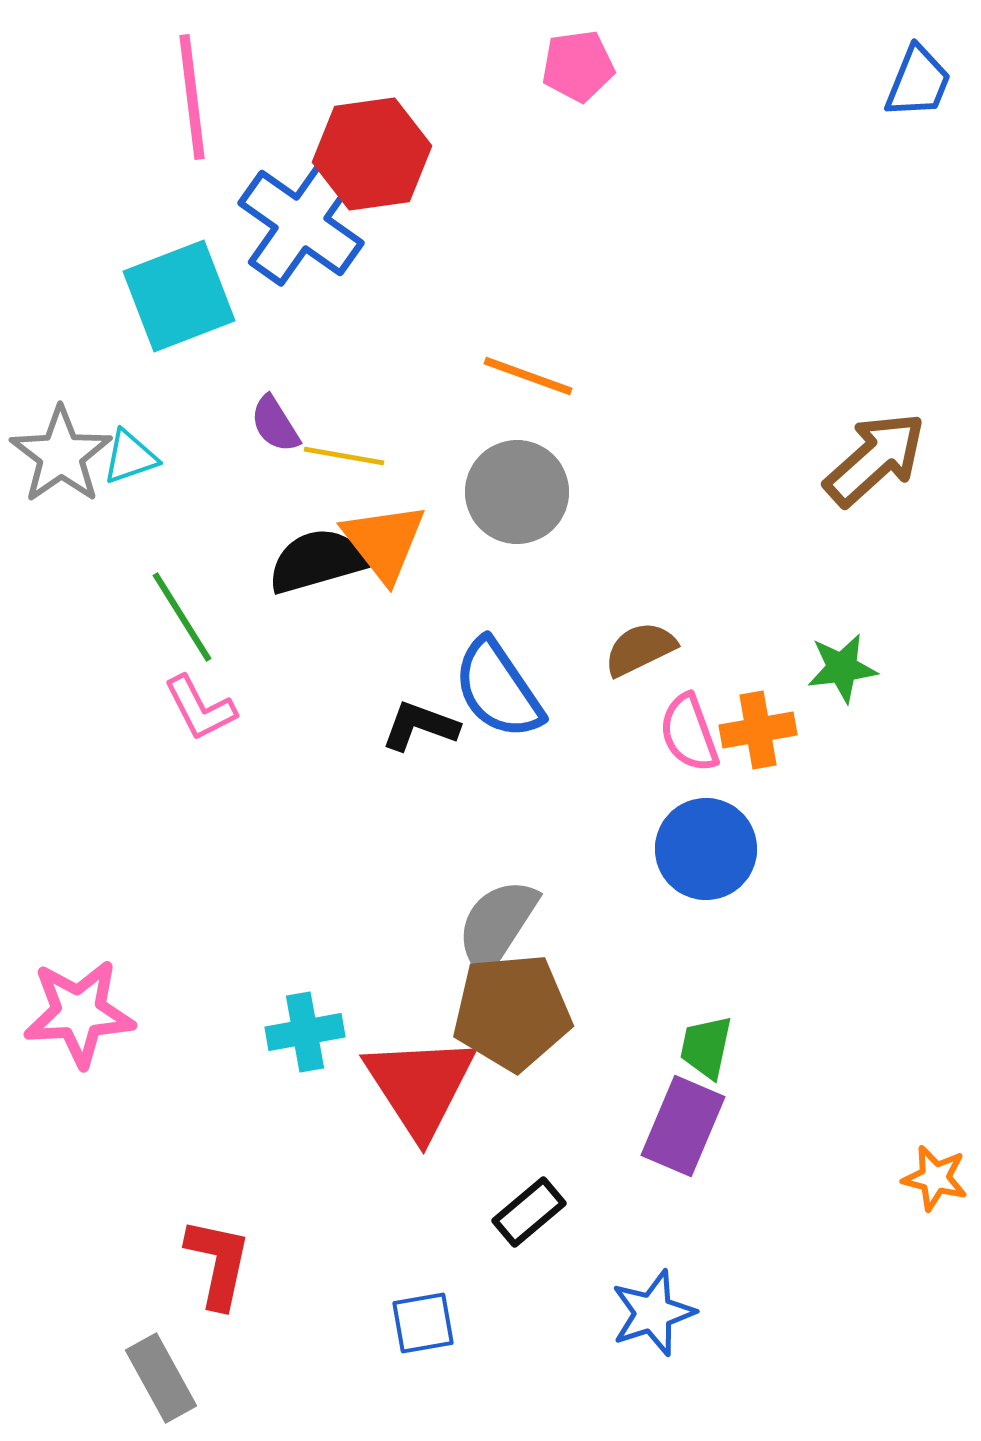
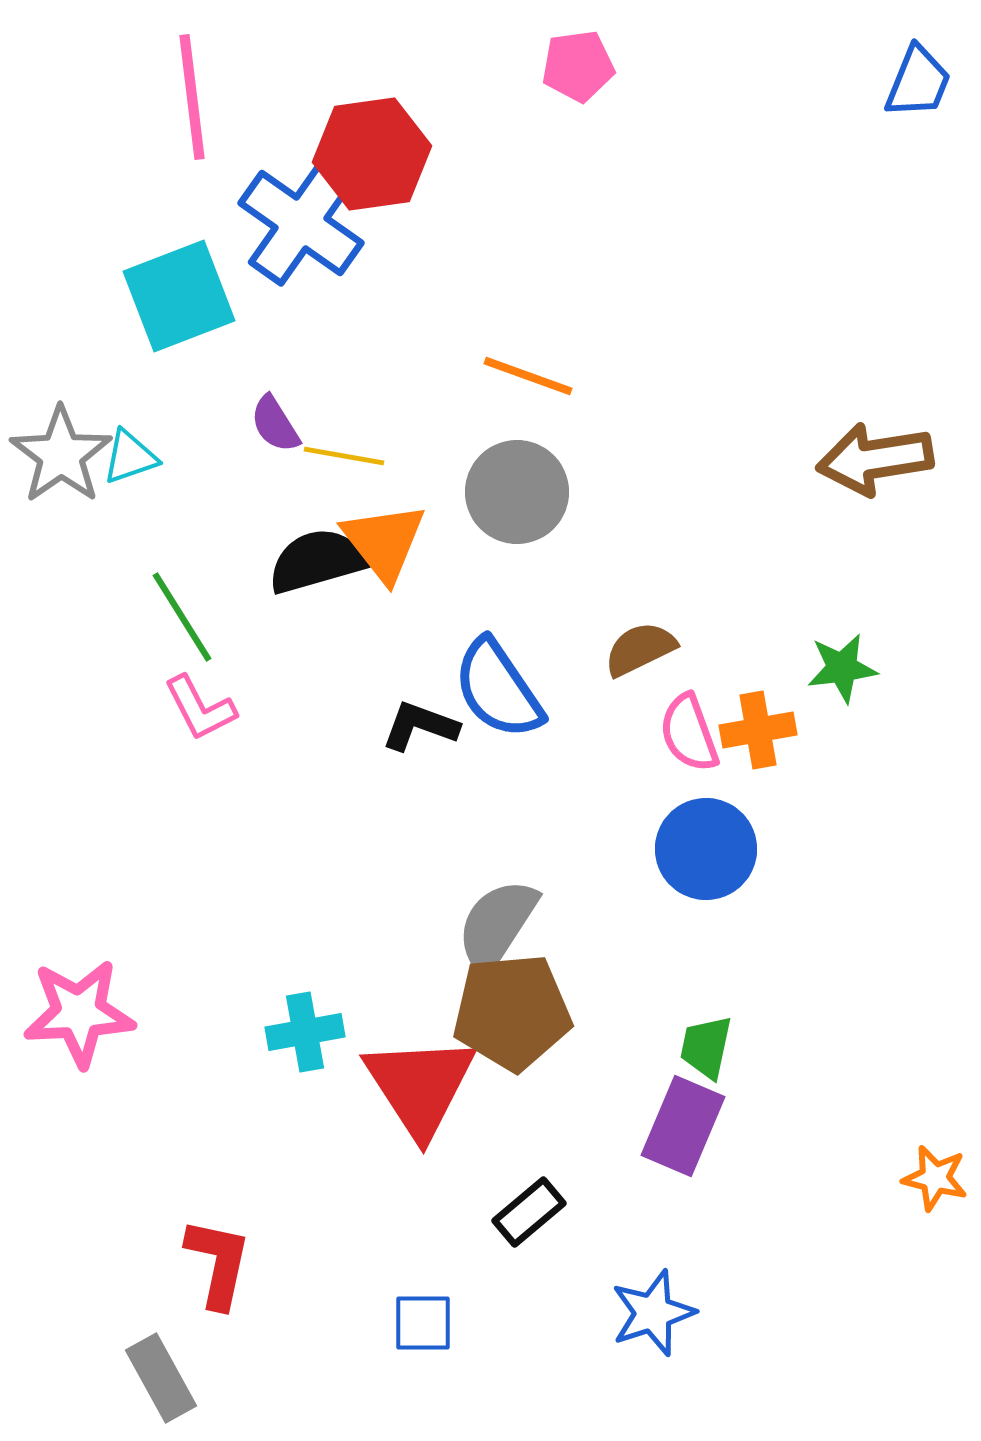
brown arrow: rotated 147 degrees counterclockwise
blue square: rotated 10 degrees clockwise
